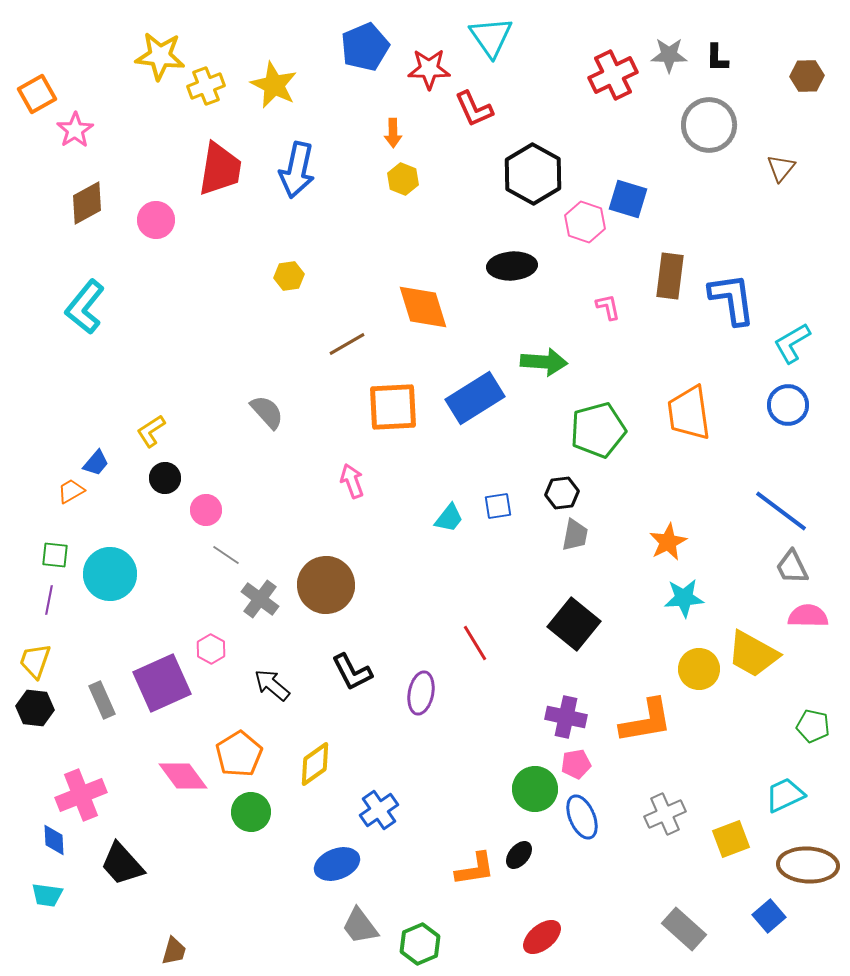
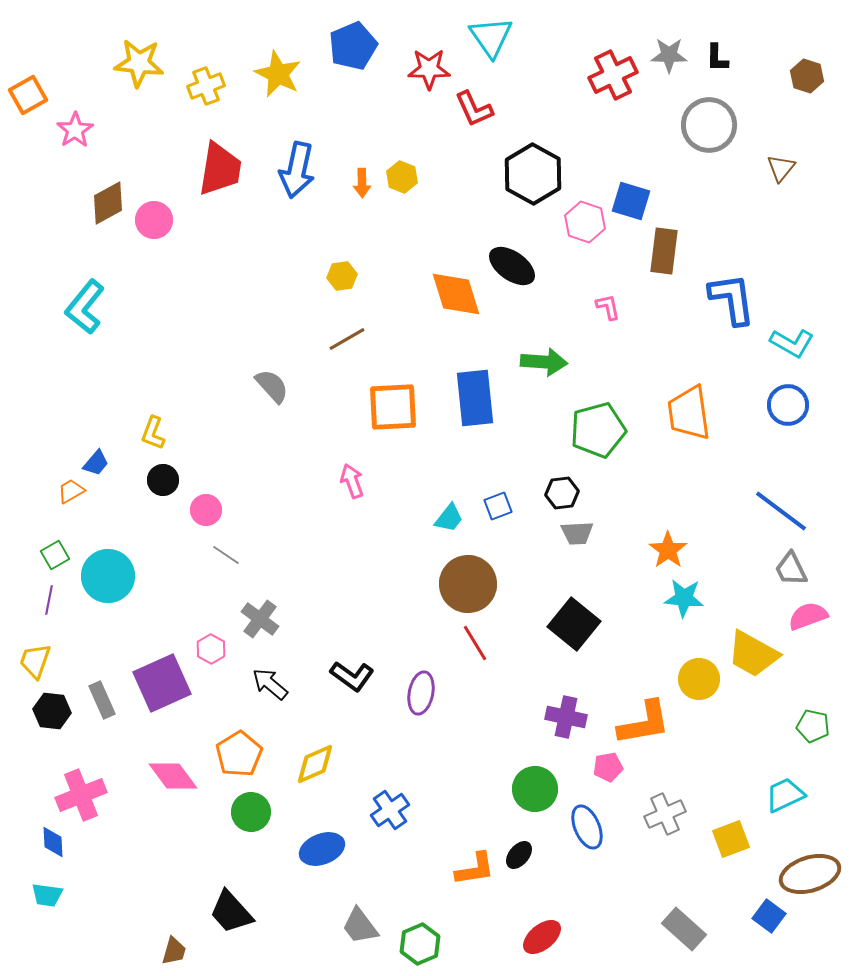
blue pentagon at (365, 47): moved 12 px left, 1 px up
yellow star at (160, 56): moved 21 px left, 7 px down
brown hexagon at (807, 76): rotated 20 degrees clockwise
yellow star at (274, 85): moved 4 px right, 11 px up
orange square at (37, 94): moved 9 px left, 1 px down
orange arrow at (393, 133): moved 31 px left, 50 px down
yellow hexagon at (403, 179): moved 1 px left, 2 px up
blue square at (628, 199): moved 3 px right, 2 px down
brown diamond at (87, 203): moved 21 px right
pink circle at (156, 220): moved 2 px left
black ellipse at (512, 266): rotated 39 degrees clockwise
yellow hexagon at (289, 276): moved 53 px right
brown rectangle at (670, 276): moved 6 px left, 25 px up
orange diamond at (423, 307): moved 33 px right, 13 px up
cyan L-shape at (792, 343): rotated 120 degrees counterclockwise
brown line at (347, 344): moved 5 px up
blue rectangle at (475, 398): rotated 64 degrees counterclockwise
gray semicircle at (267, 412): moved 5 px right, 26 px up
yellow L-shape at (151, 431): moved 2 px right, 2 px down; rotated 36 degrees counterclockwise
black circle at (165, 478): moved 2 px left, 2 px down
blue square at (498, 506): rotated 12 degrees counterclockwise
gray trapezoid at (575, 535): moved 2 px right, 2 px up; rotated 76 degrees clockwise
orange star at (668, 542): moved 8 px down; rotated 9 degrees counterclockwise
green square at (55, 555): rotated 36 degrees counterclockwise
gray trapezoid at (792, 567): moved 1 px left, 2 px down
cyan circle at (110, 574): moved 2 px left, 2 px down
brown circle at (326, 585): moved 142 px right, 1 px up
cyan star at (684, 598): rotated 9 degrees clockwise
gray cross at (260, 599): moved 20 px down
pink semicircle at (808, 616): rotated 21 degrees counterclockwise
yellow circle at (699, 669): moved 10 px down
black L-shape at (352, 672): moved 4 px down; rotated 27 degrees counterclockwise
black arrow at (272, 685): moved 2 px left, 1 px up
black hexagon at (35, 708): moved 17 px right, 3 px down
orange L-shape at (646, 721): moved 2 px left, 2 px down
yellow diamond at (315, 764): rotated 12 degrees clockwise
pink pentagon at (576, 764): moved 32 px right, 3 px down
pink diamond at (183, 776): moved 10 px left
blue cross at (379, 810): moved 11 px right
blue ellipse at (582, 817): moved 5 px right, 10 px down
blue diamond at (54, 840): moved 1 px left, 2 px down
black trapezoid at (122, 864): moved 109 px right, 48 px down
blue ellipse at (337, 864): moved 15 px left, 15 px up
brown ellipse at (808, 865): moved 2 px right, 9 px down; rotated 20 degrees counterclockwise
blue square at (769, 916): rotated 12 degrees counterclockwise
